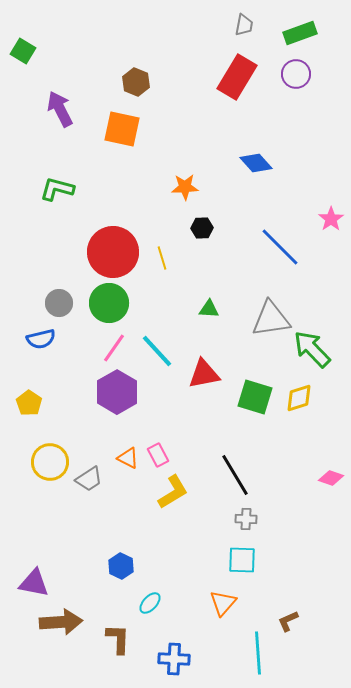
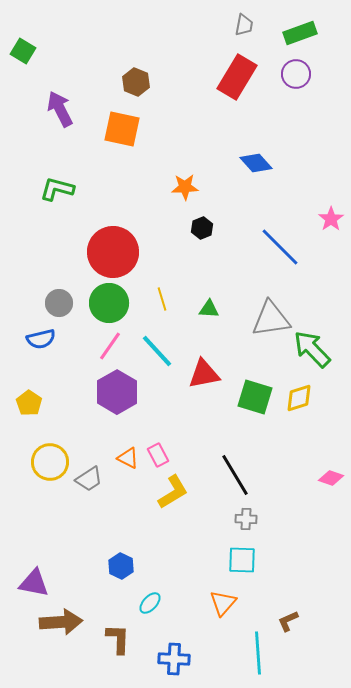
black hexagon at (202, 228): rotated 20 degrees counterclockwise
yellow line at (162, 258): moved 41 px down
pink line at (114, 348): moved 4 px left, 2 px up
